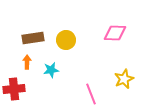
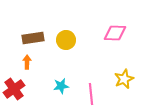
cyan star: moved 10 px right, 16 px down
red cross: rotated 30 degrees counterclockwise
pink line: rotated 15 degrees clockwise
